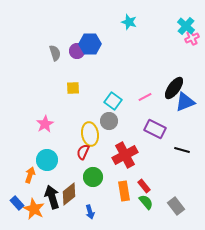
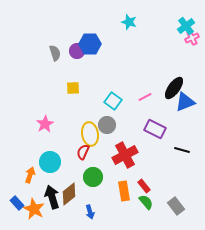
cyan cross: rotated 12 degrees clockwise
gray circle: moved 2 px left, 4 px down
cyan circle: moved 3 px right, 2 px down
